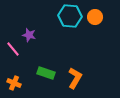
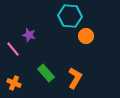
orange circle: moved 9 px left, 19 px down
green rectangle: rotated 30 degrees clockwise
